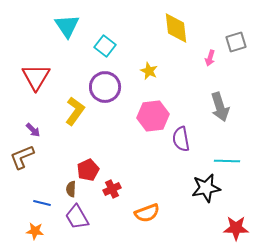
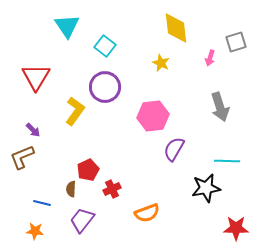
yellow star: moved 12 px right, 8 px up
purple semicircle: moved 7 px left, 10 px down; rotated 40 degrees clockwise
purple trapezoid: moved 5 px right, 3 px down; rotated 68 degrees clockwise
